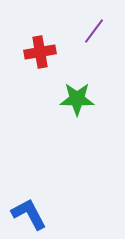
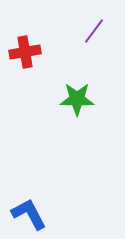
red cross: moved 15 px left
